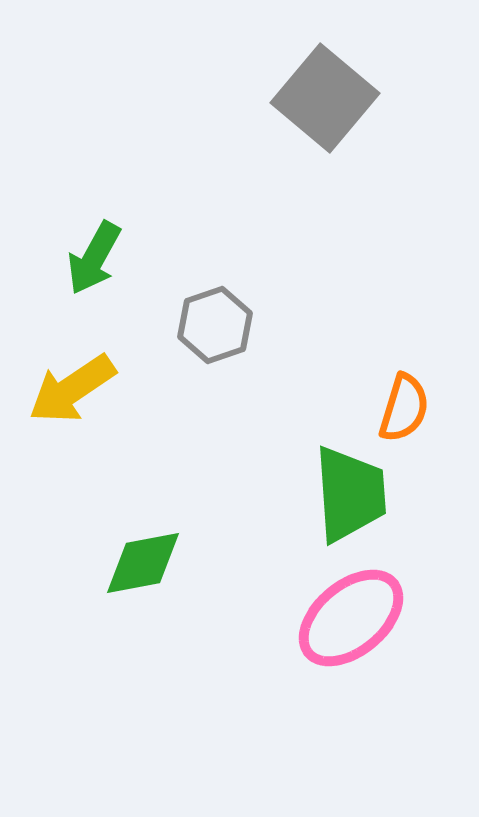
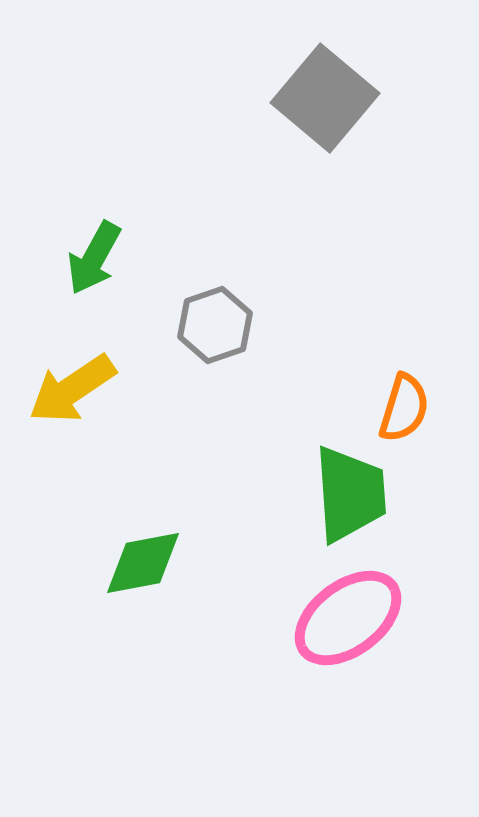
pink ellipse: moved 3 px left; rotated 3 degrees clockwise
